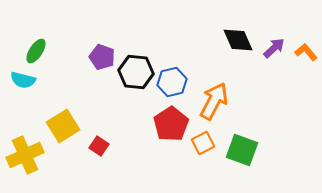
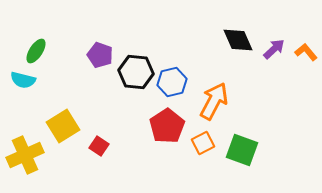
purple arrow: moved 1 px down
purple pentagon: moved 2 px left, 2 px up
red pentagon: moved 4 px left, 2 px down
